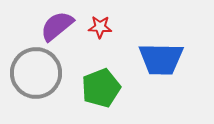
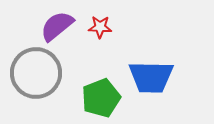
blue trapezoid: moved 10 px left, 18 px down
green pentagon: moved 10 px down
